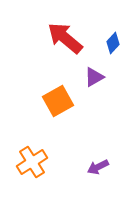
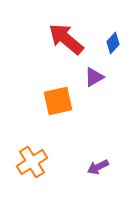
red arrow: moved 1 px right, 1 px down
orange square: rotated 16 degrees clockwise
